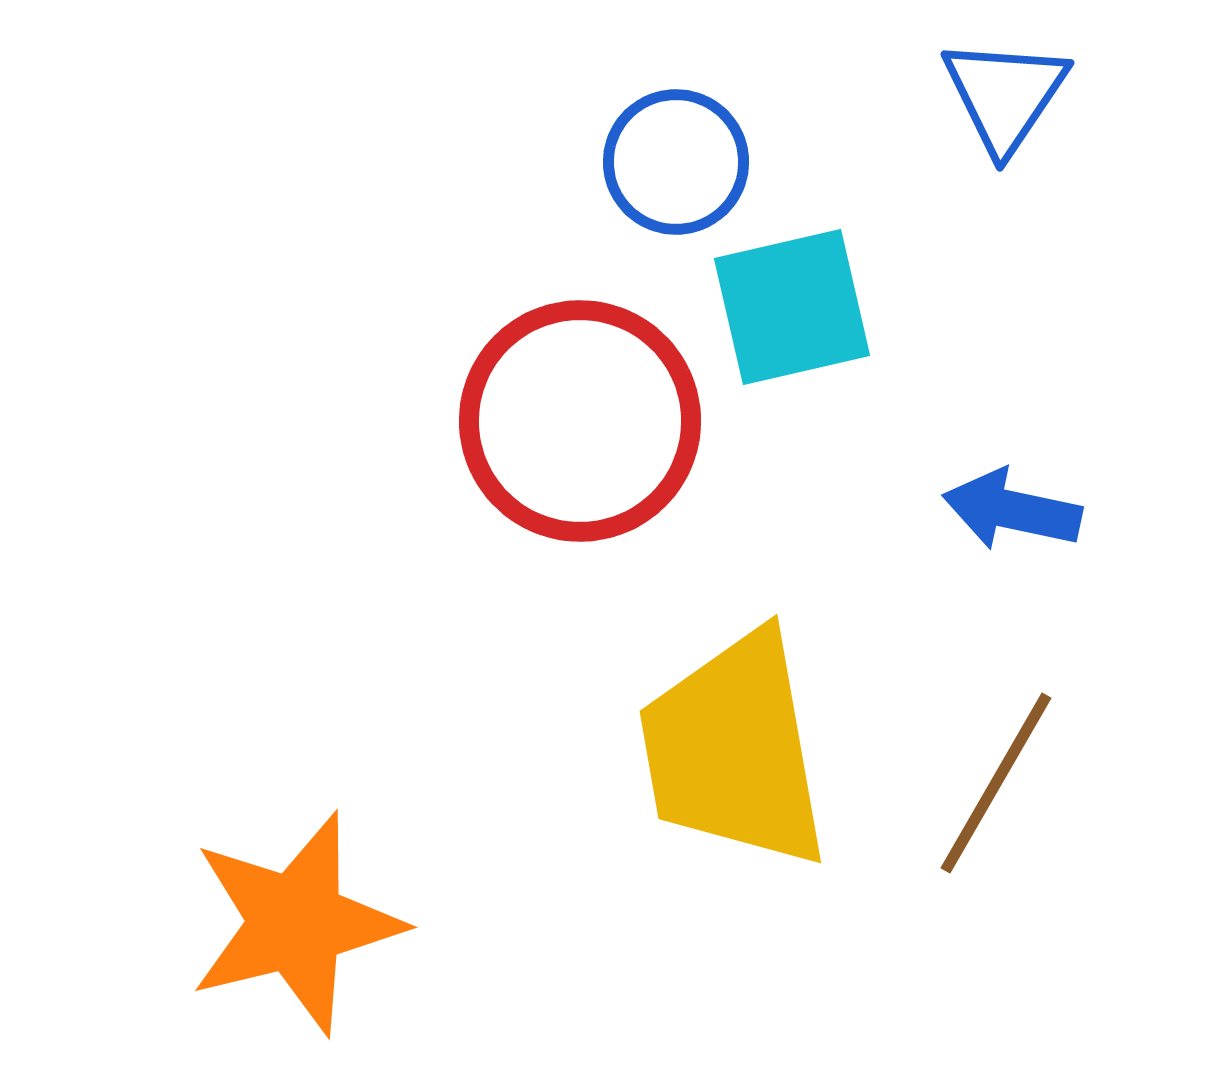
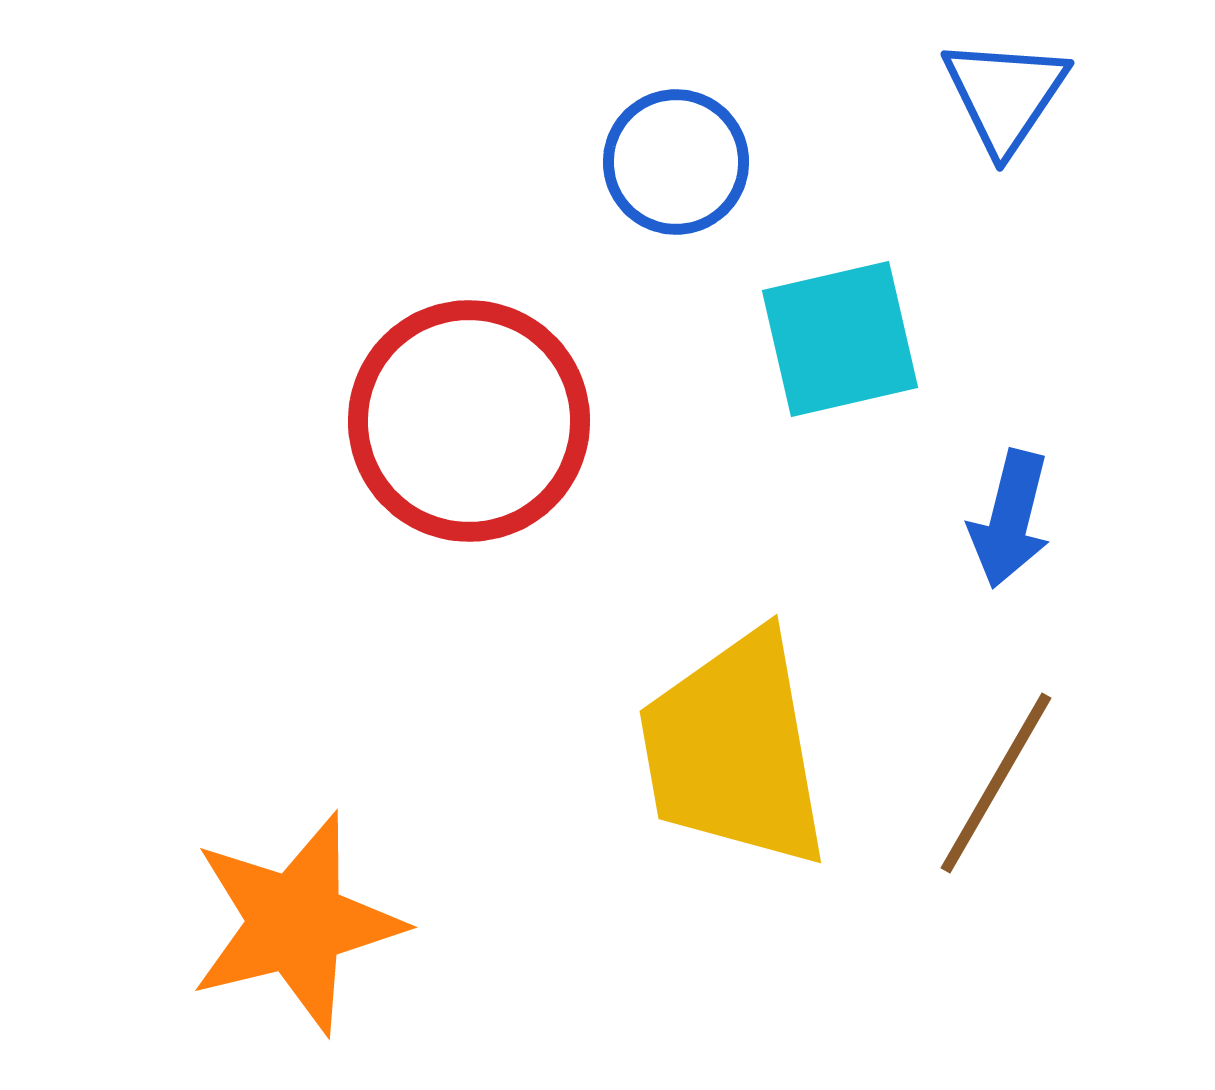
cyan square: moved 48 px right, 32 px down
red circle: moved 111 px left
blue arrow: moved 2 px left, 9 px down; rotated 88 degrees counterclockwise
